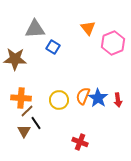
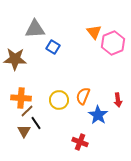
orange triangle: moved 6 px right, 4 px down
blue star: moved 17 px down
